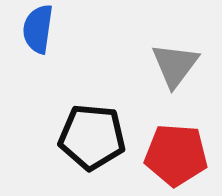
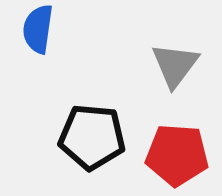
red pentagon: moved 1 px right
